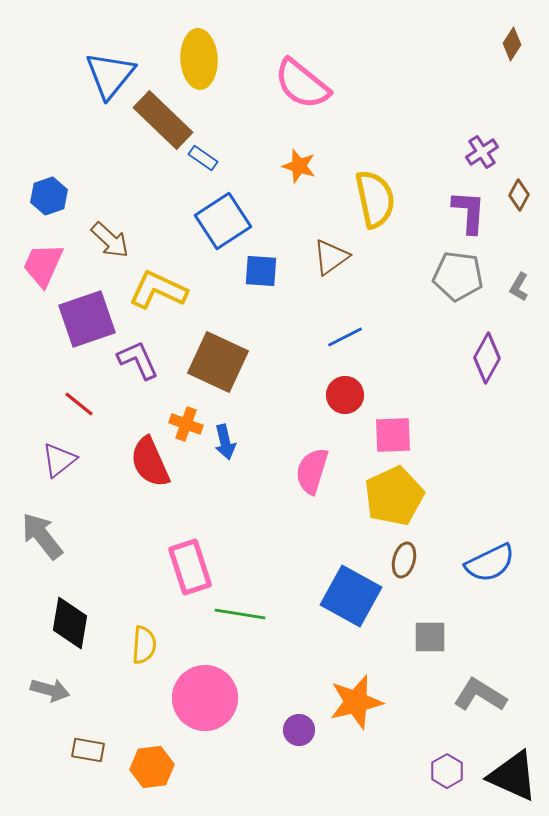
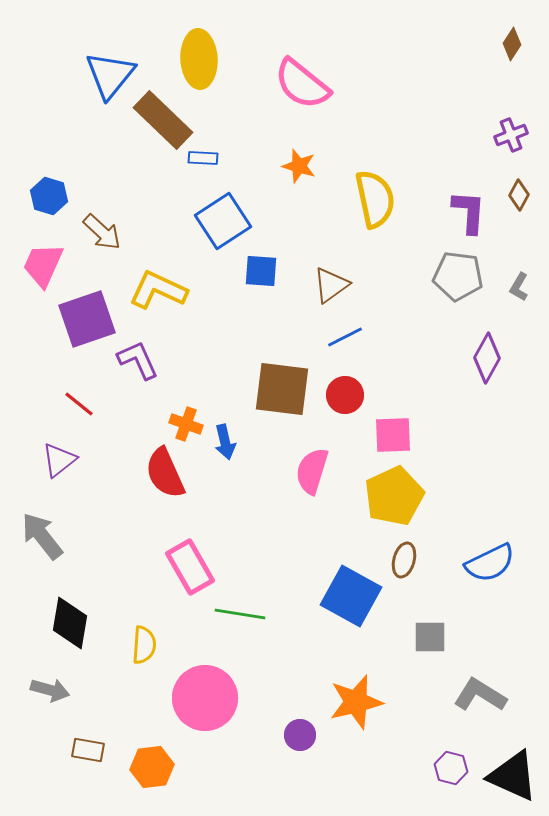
purple cross at (482, 152): moved 29 px right, 17 px up; rotated 12 degrees clockwise
blue rectangle at (203, 158): rotated 32 degrees counterclockwise
blue hexagon at (49, 196): rotated 24 degrees counterclockwise
brown arrow at (110, 240): moved 8 px left, 8 px up
brown triangle at (331, 257): moved 28 px down
brown square at (218, 362): moved 64 px right, 27 px down; rotated 18 degrees counterclockwise
red semicircle at (150, 462): moved 15 px right, 11 px down
pink rectangle at (190, 567): rotated 12 degrees counterclockwise
purple circle at (299, 730): moved 1 px right, 5 px down
purple hexagon at (447, 771): moved 4 px right, 3 px up; rotated 16 degrees counterclockwise
